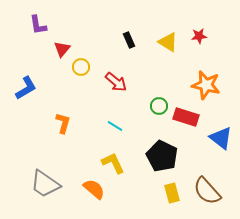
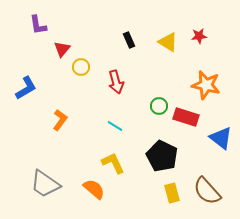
red arrow: rotated 35 degrees clockwise
orange L-shape: moved 3 px left, 3 px up; rotated 20 degrees clockwise
